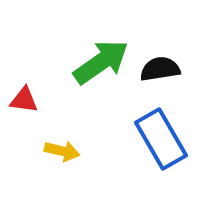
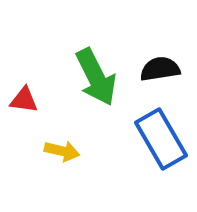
green arrow: moved 5 px left, 15 px down; rotated 98 degrees clockwise
